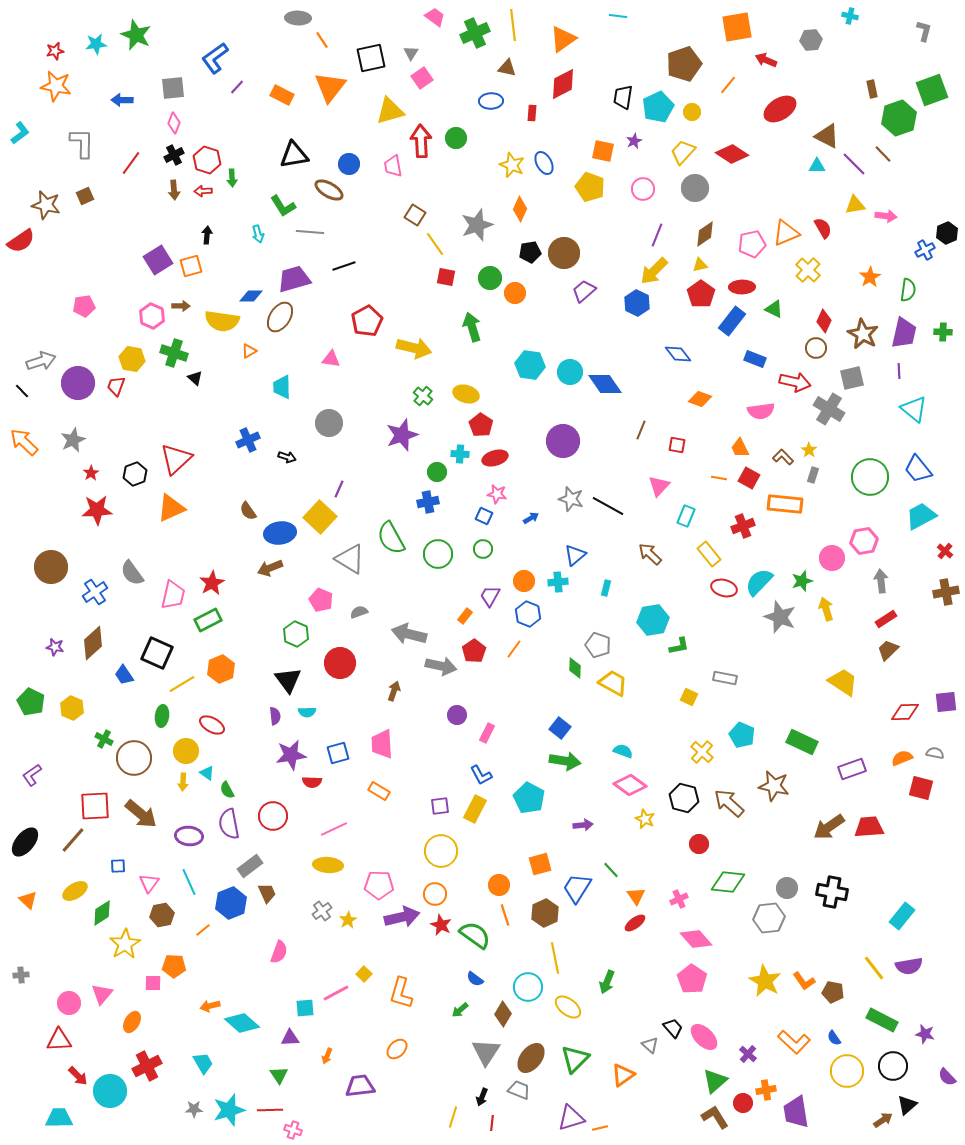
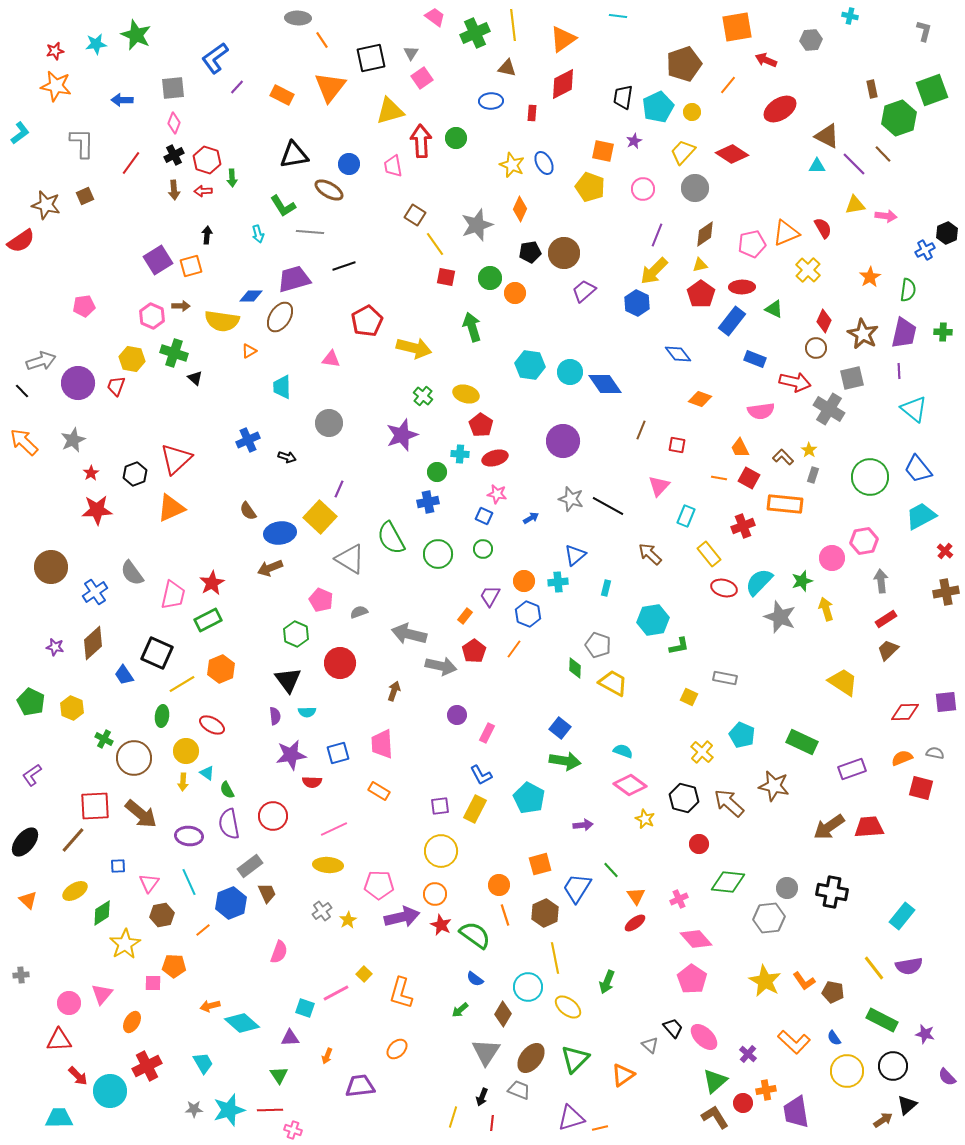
cyan square at (305, 1008): rotated 24 degrees clockwise
